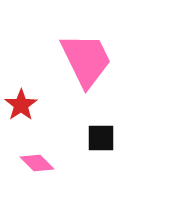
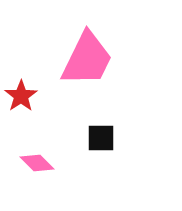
pink trapezoid: moved 1 px right, 1 px up; rotated 52 degrees clockwise
red star: moved 9 px up
